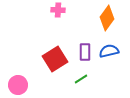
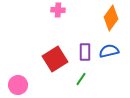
orange diamond: moved 4 px right
green line: rotated 24 degrees counterclockwise
